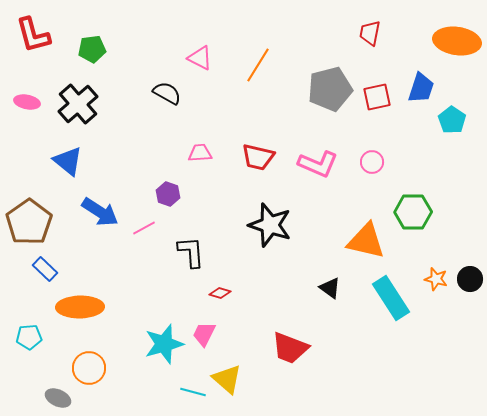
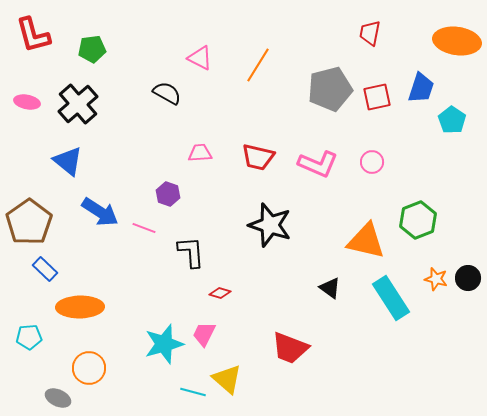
green hexagon at (413, 212): moved 5 px right, 8 px down; rotated 21 degrees counterclockwise
pink line at (144, 228): rotated 50 degrees clockwise
black circle at (470, 279): moved 2 px left, 1 px up
